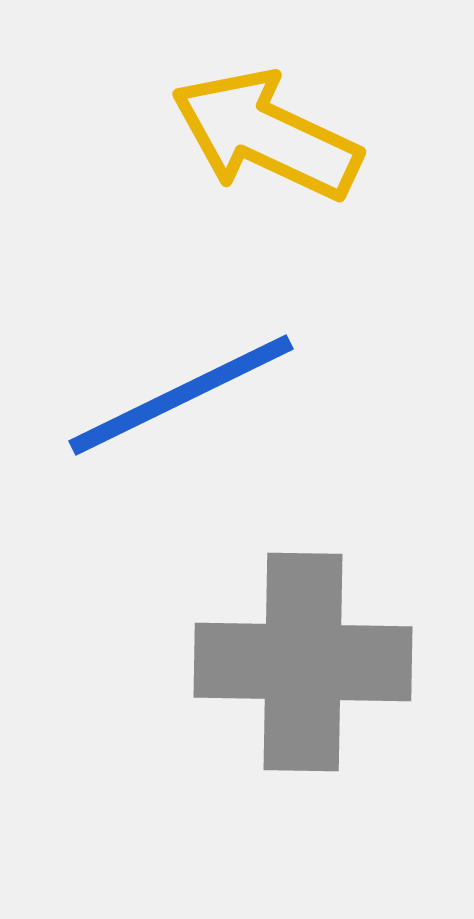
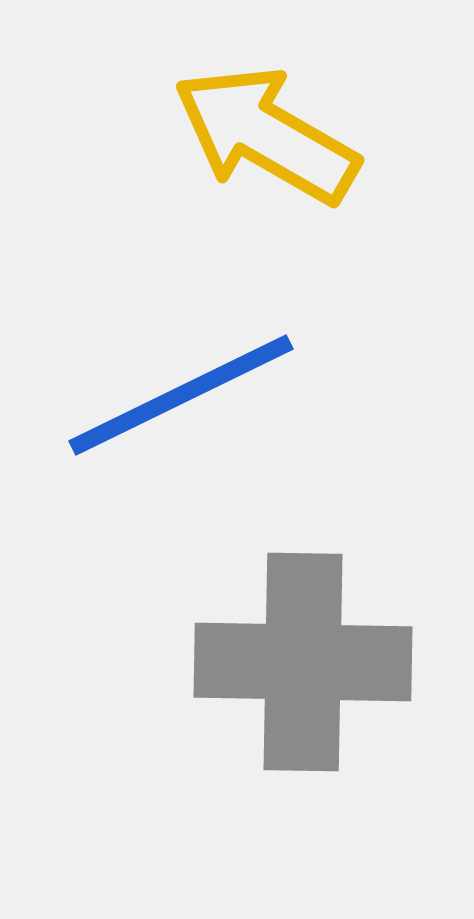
yellow arrow: rotated 5 degrees clockwise
